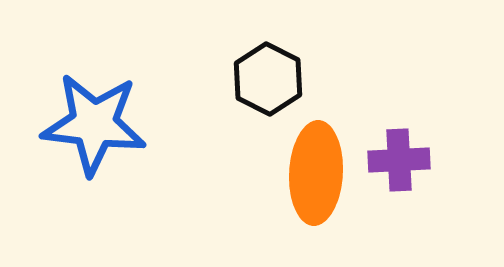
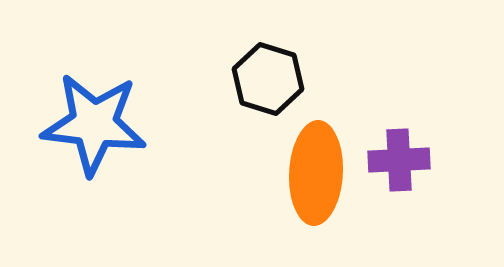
black hexagon: rotated 10 degrees counterclockwise
